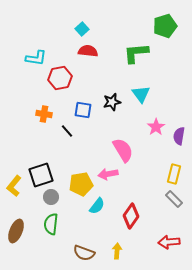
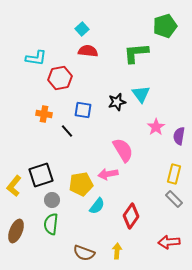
black star: moved 5 px right
gray circle: moved 1 px right, 3 px down
